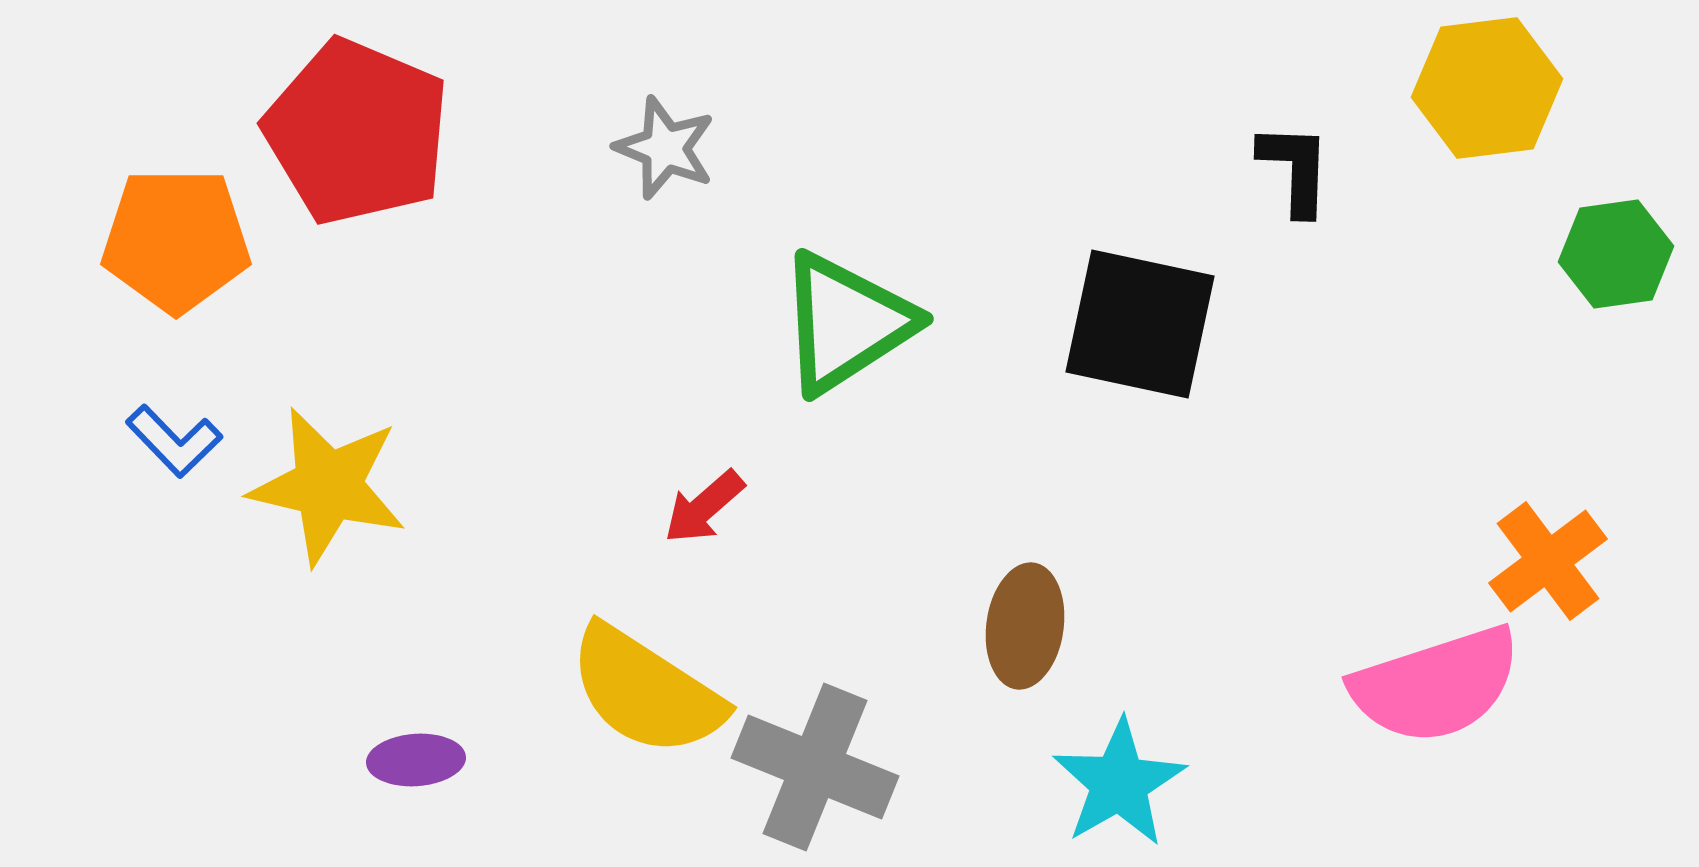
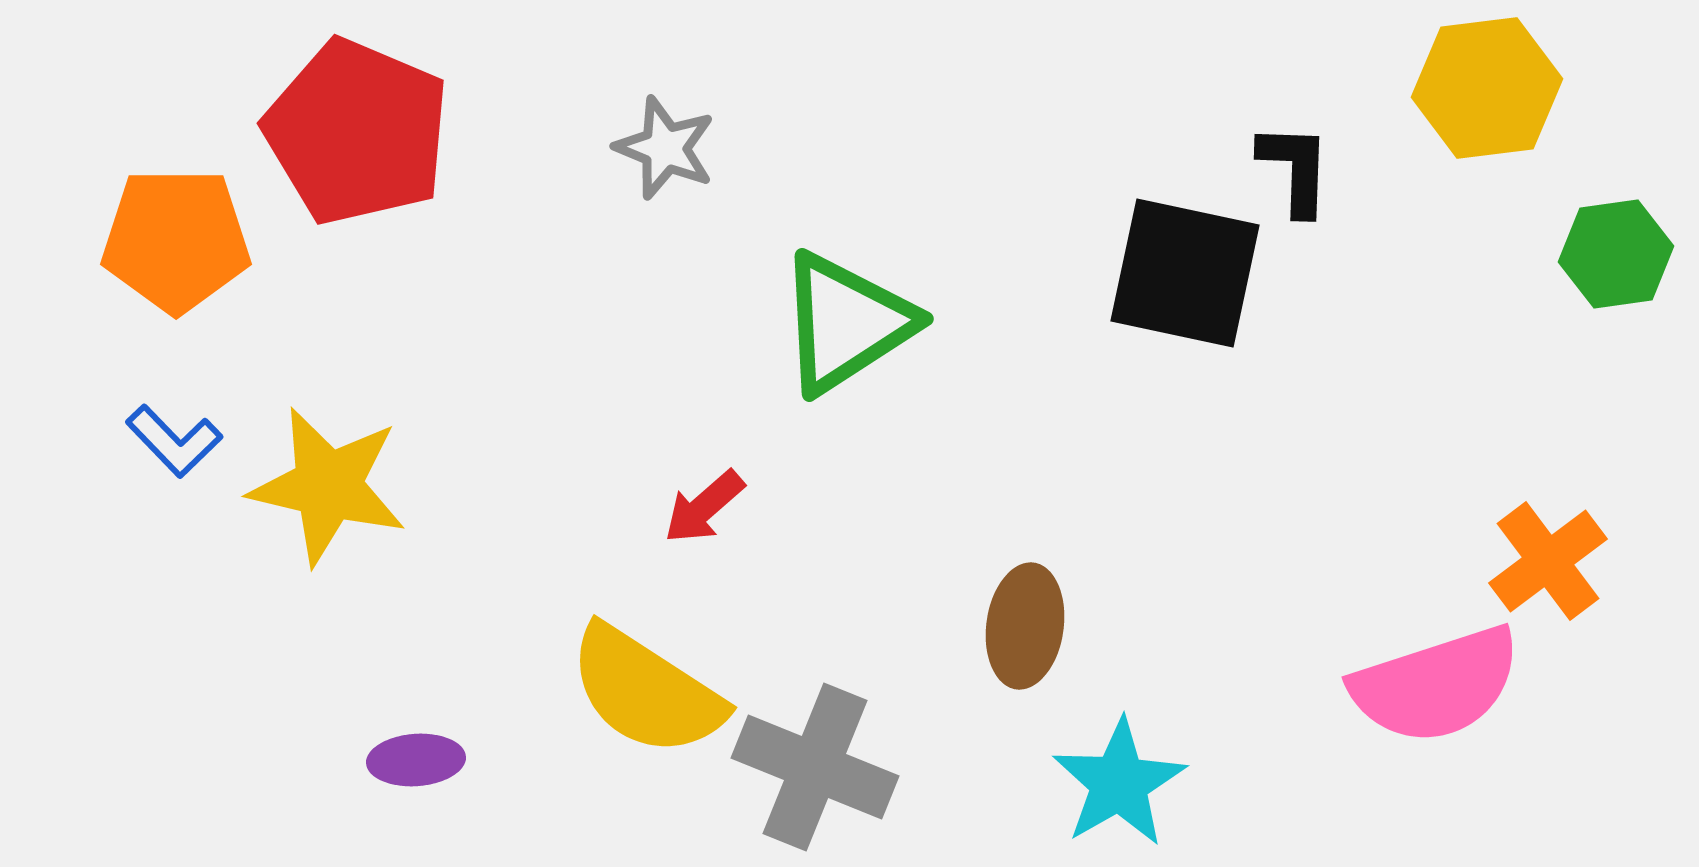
black square: moved 45 px right, 51 px up
